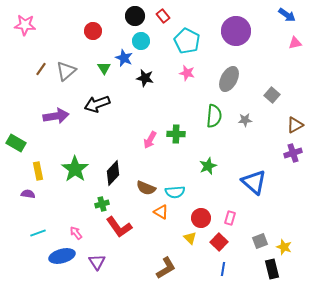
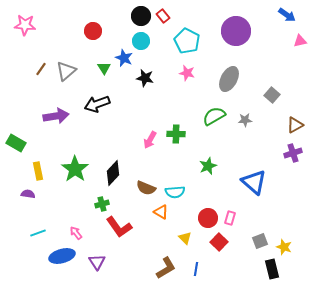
black circle at (135, 16): moved 6 px right
pink triangle at (295, 43): moved 5 px right, 2 px up
green semicircle at (214, 116): rotated 125 degrees counterclockwise
red circle at (201, 218): moved 7 px right
yellow triangle at (190, 238): moved 5 px left
blue line at (223, 269): moved 27 px left
